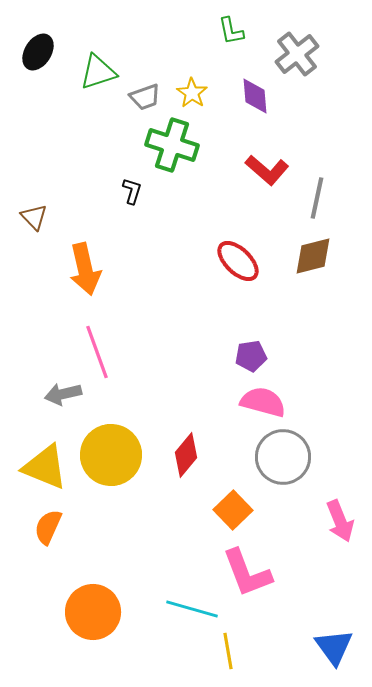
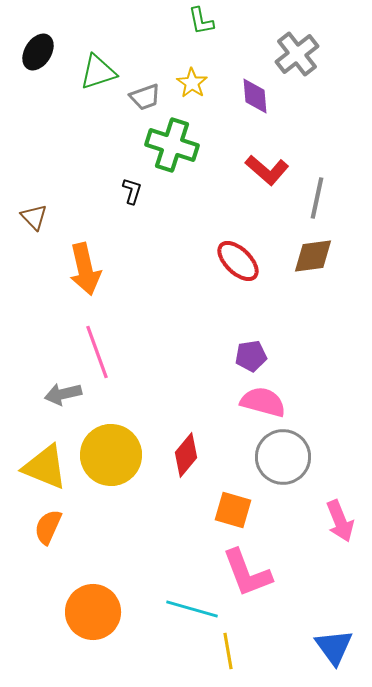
green L-shape: moved 30 px left, 10 px up
yellow star: moved 10 px up
brown diamond: rotated 6 degrees clockwise
orange square: rotated 30 degrees counterclockwise
